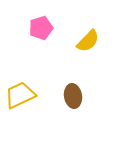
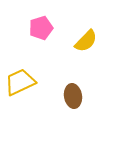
yellow semicircle: moved 2 px left
yellow trapezoid: moved 13 px up
